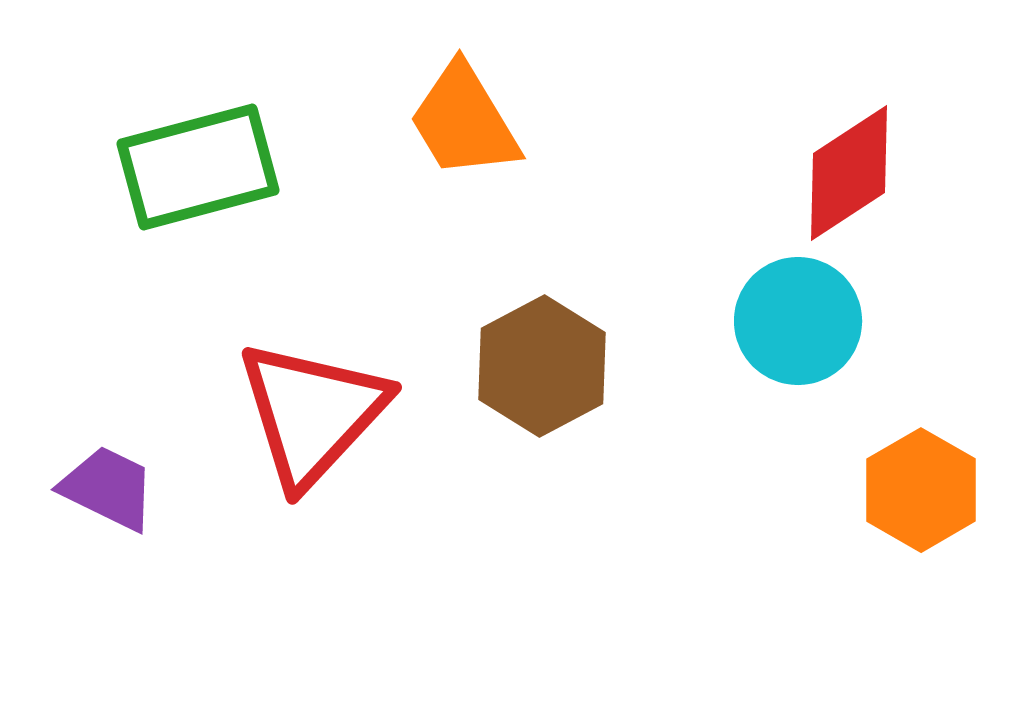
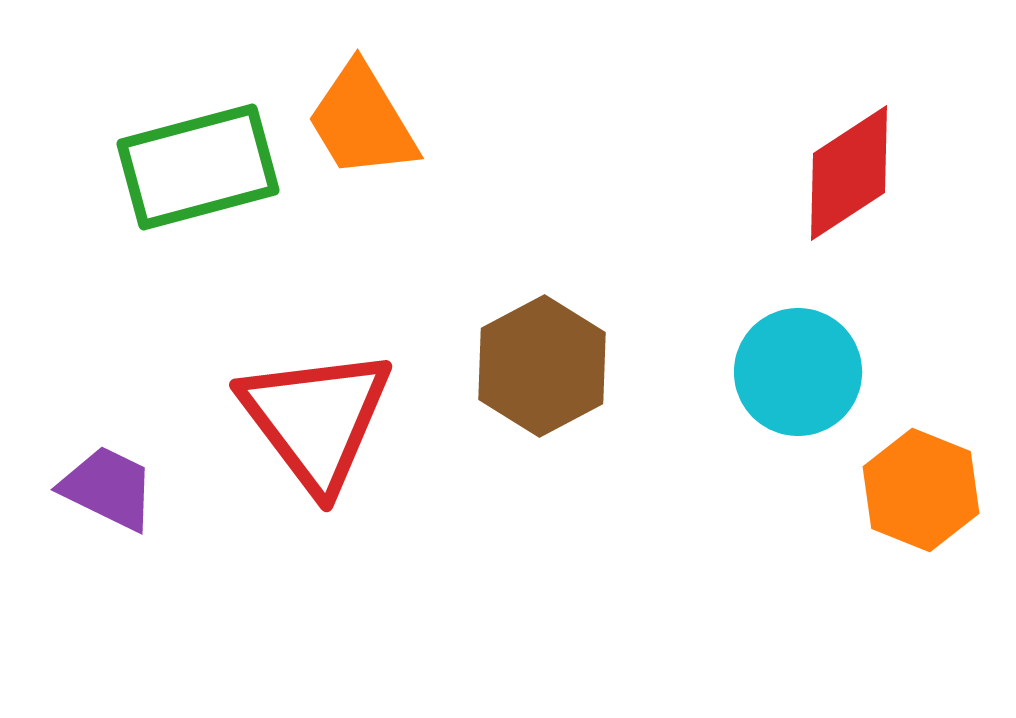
orange trapezoid: moved 102 px left
cyan circle: moved 51 px down
red triangle: moved 4 px right, 6 px down; rotated 20 degrees counterclockwise
orange hexagon: rotated 8 degrees counterclockwise
